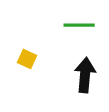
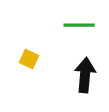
yellow square: moved 2 px right
